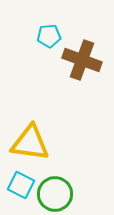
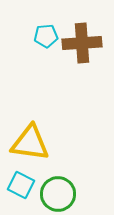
cyan pentagon: moved 3 px left
brown cross: moved 17 px up; rotated 24 degrees counterclockwise
green circle: moved 3 px right
